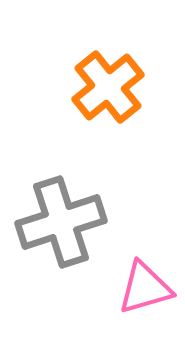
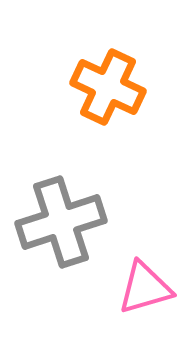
orange cross: rotated 26 degrees counterclockwise
